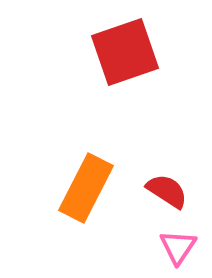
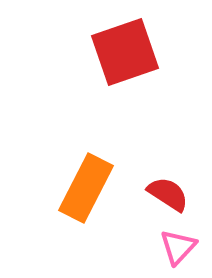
red semicircle: moved 1 px right, 3 px down
pink triangle: rotated 9 degrees clockwise
